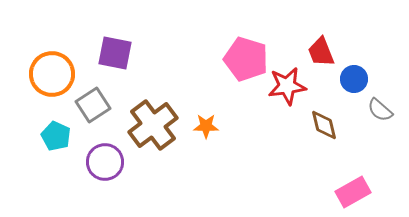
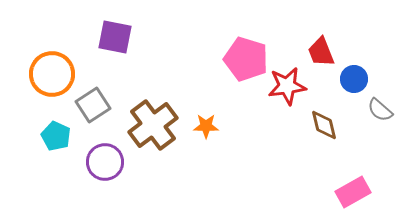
purple square: moved 16 px up
